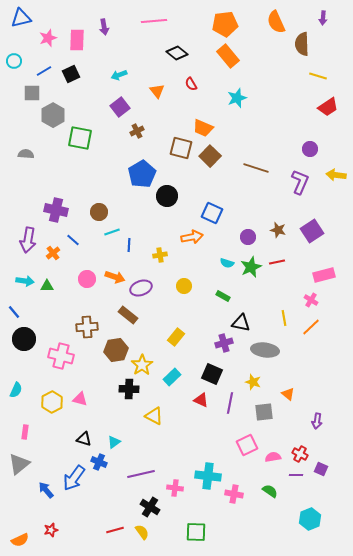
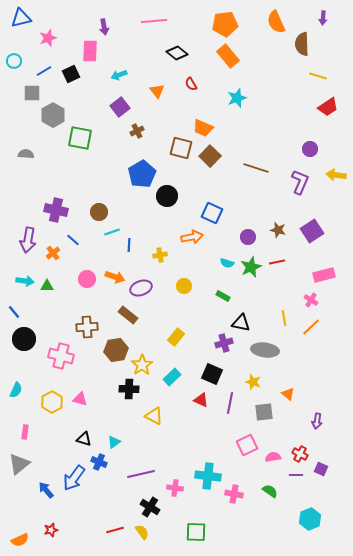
pink rectangle at (77, 40): moved 13 px right, 11 px down
